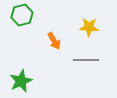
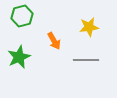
green hexagon: moved 1 px down
yellow star: rotated 12 degrees counterclockwise
green star: moved 2 px left, 24 px up
